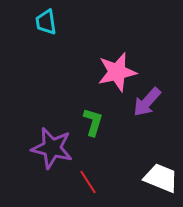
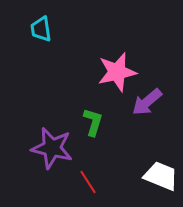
cyan trapezoid: moved 5 px left, 7 px down
purple arrow: rotated 8 degrees clockwise
white trapezoid: moved 2 px up
